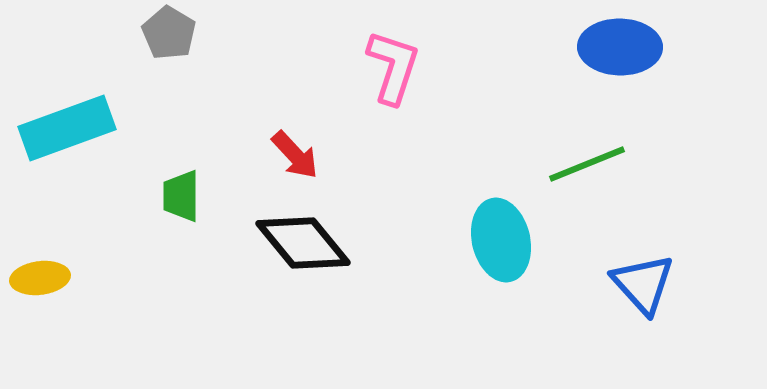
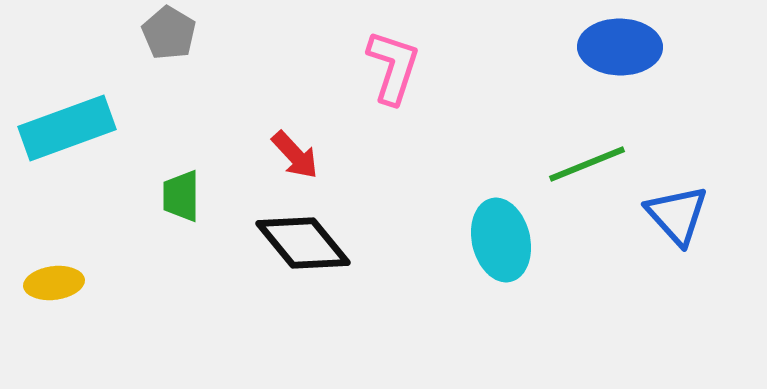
yellow ellipse: moved 14 px right, 5 px down
blue triangle: moved 34 px right, 69 px up
